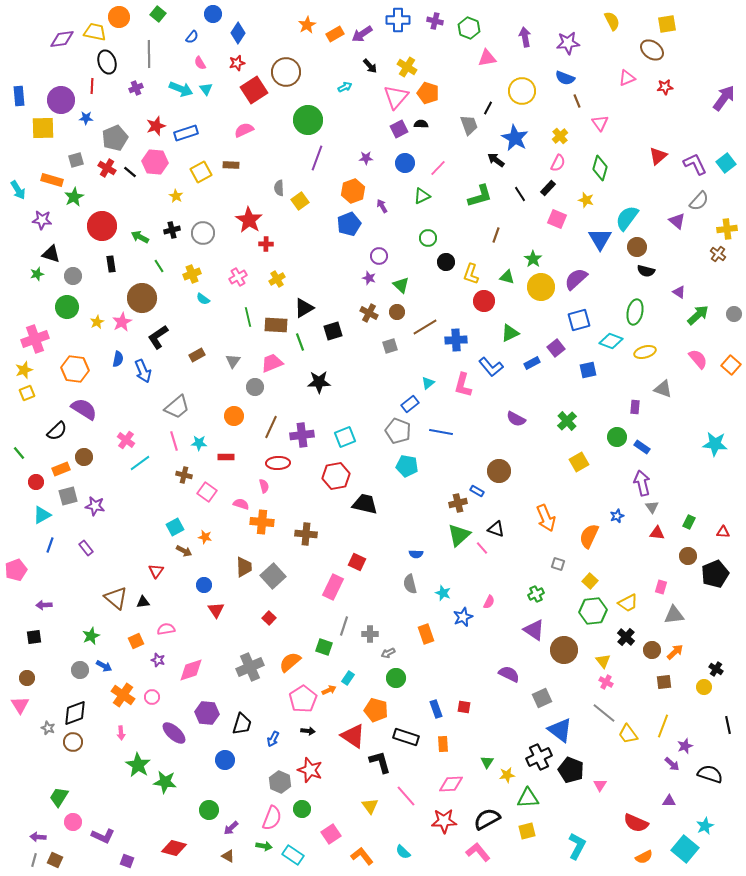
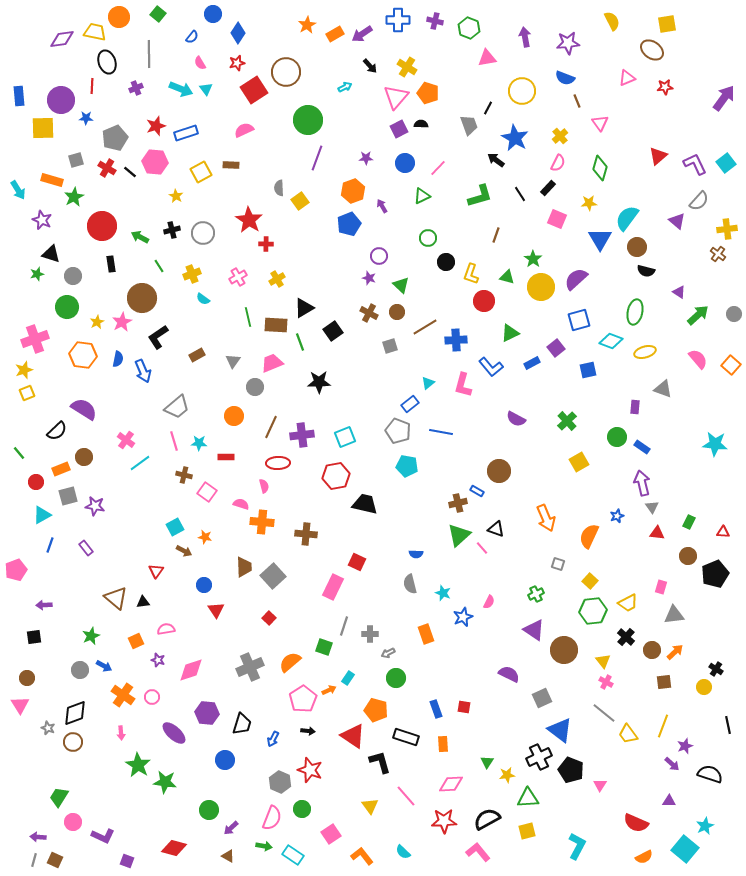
yellow star at (586, 200): moved 3 px right, 3 px down; rotated 21 degrees counterclockwise
purple star at (42, 220): rotated 18 degrees clockwise
black square at (333, 331): rotated 18 degrees counterclockwise
orange hexagon at (75, 369): moved 8 px right, 14 px up
